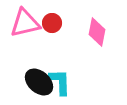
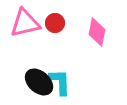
red circle: moved 3 px right
